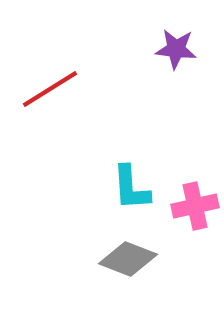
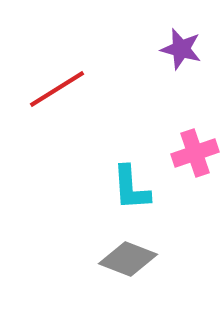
purple star: moved 5 px right; rotated 9 degrees clockwise
red line: moved 7 px right
pink cross: moved 53 px up; rotated 6 degrees counterclockwise
